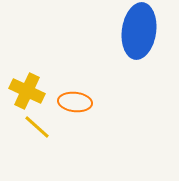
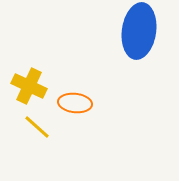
yellow cross: moved 2 px right, 5 px up
orange ellipse: moved 1 px down
